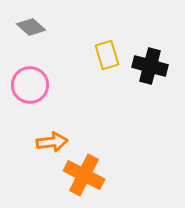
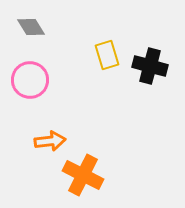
gray diamond: rotated 16 degrees clockwise
pink circle: moved 5 px up
orange arrow: moved 2 px left, 1 px up
orange cross: moved 1 px left
